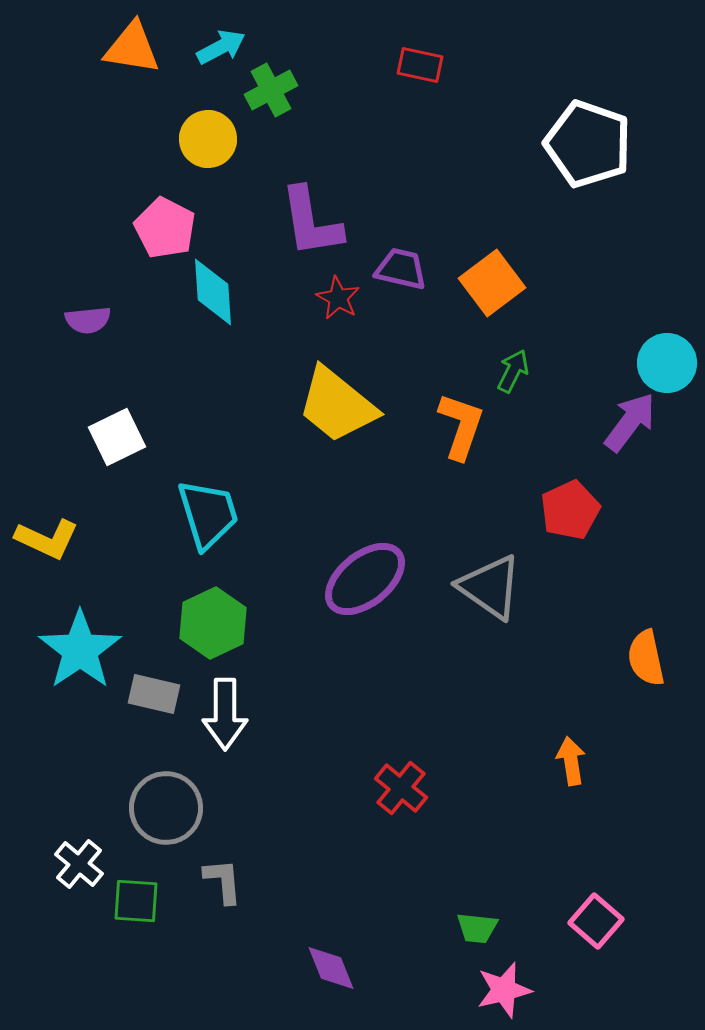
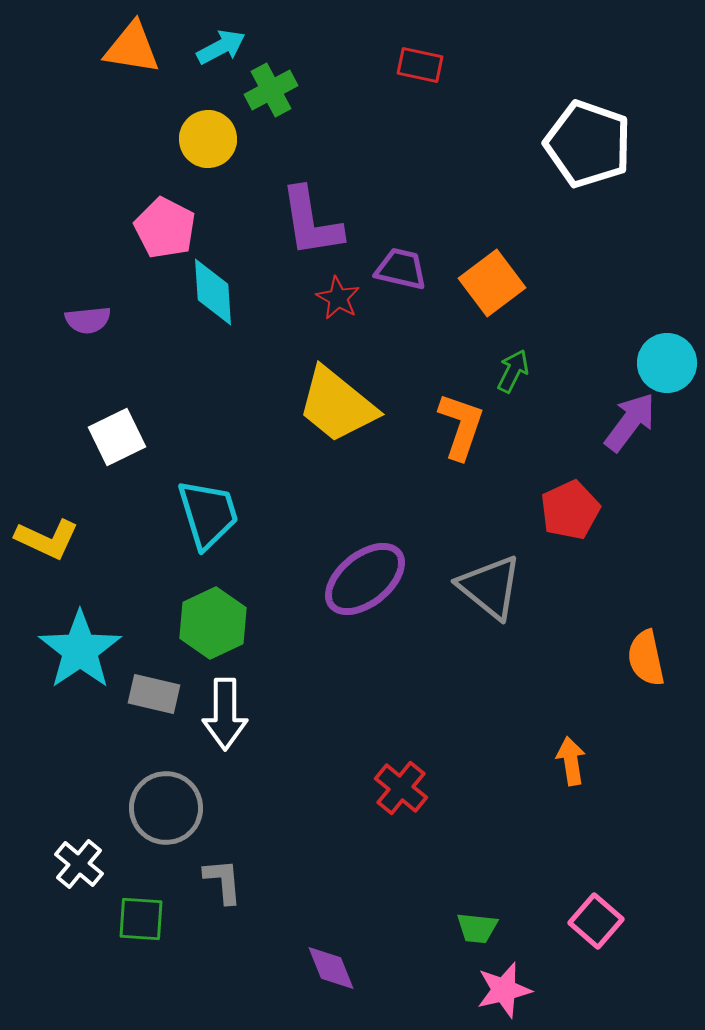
gray triangle: rotated 4 degrees clockwise
green square: moved 5 px right, 18 px down
